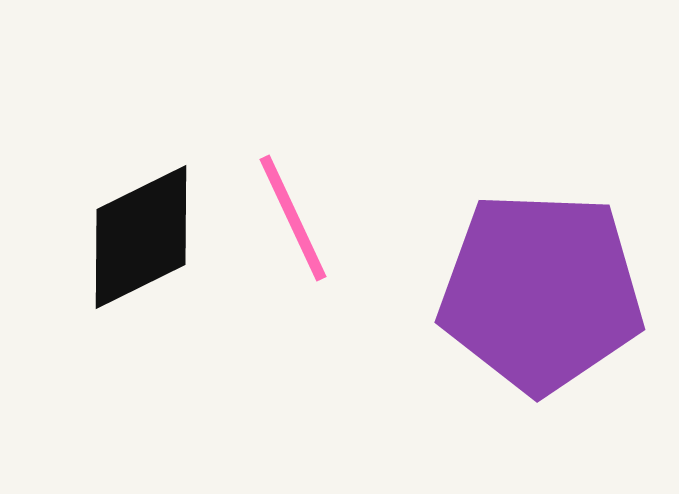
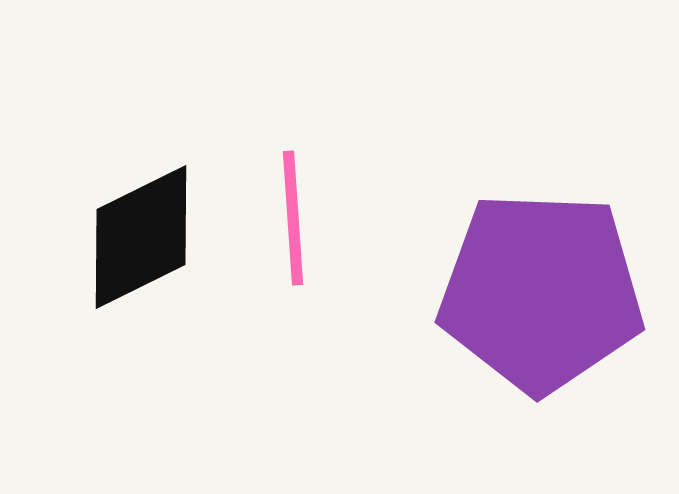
pink line: rotated 21 degrees clockwise
